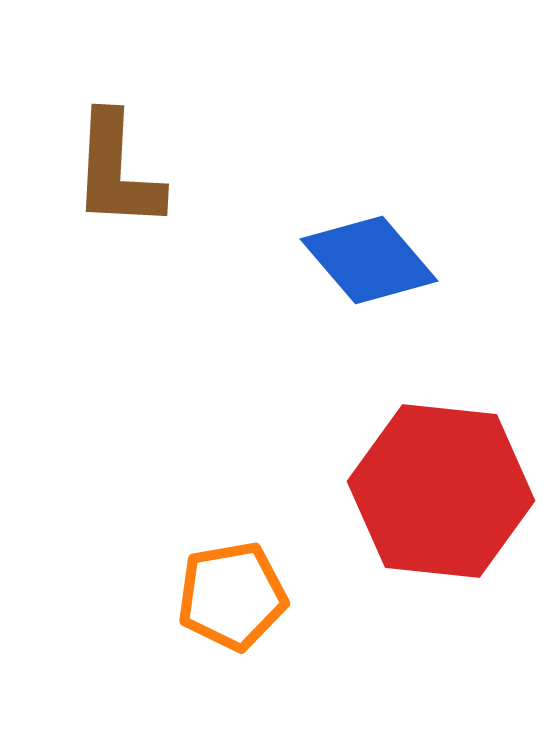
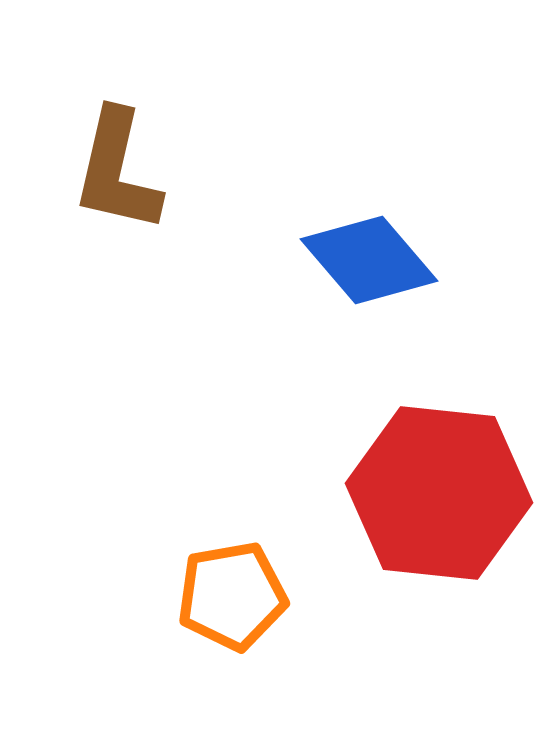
brown L-shape: rotated 10 degrees clockwise
red hexagon: moved 2 px left, 2 px down
